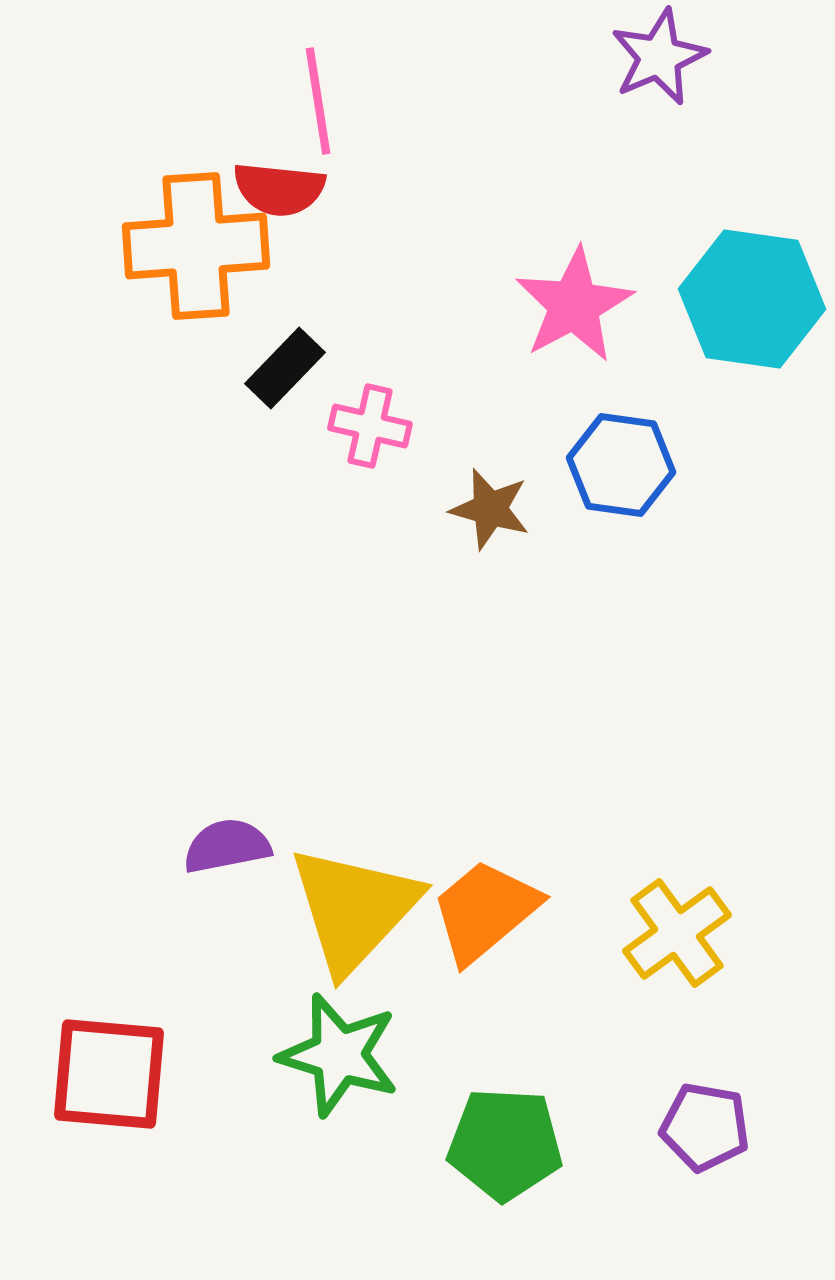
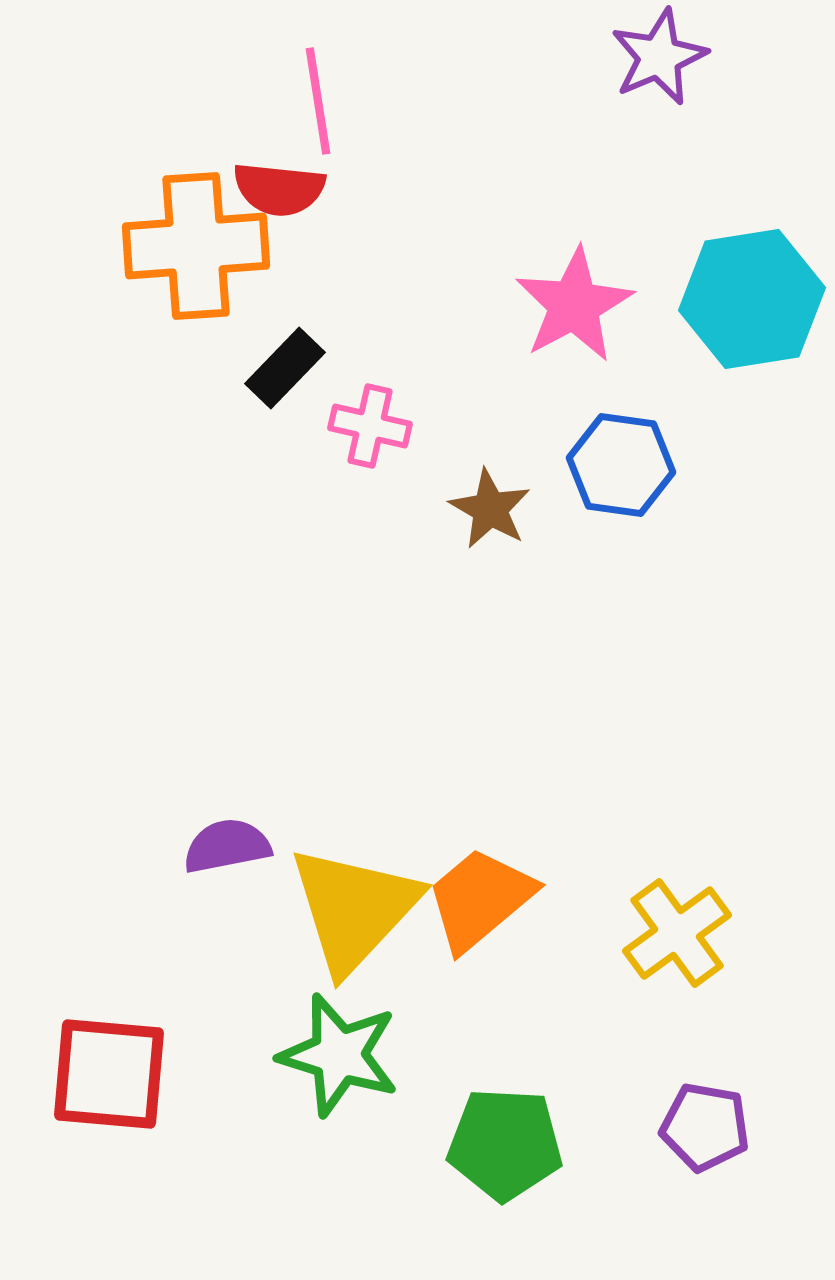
cyan hexagon: rotated 17 degrees counterclockwise
brown star: rotated 14 degrees clockwise
orange trapezoid: moved 5 px left, 12 px up
